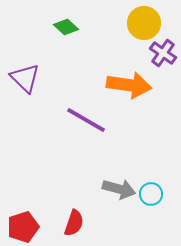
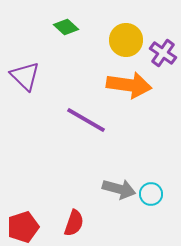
yellow circle: moved 18 px left, 17 px down
purple triangle: moved 2 px up
